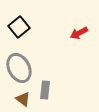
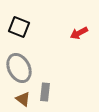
black square: rotated 30 degrees counterclockwise
gray rectangle: moved 2 px down
